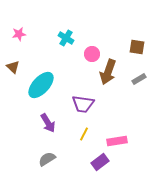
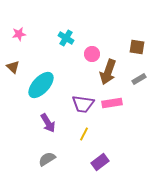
pink rectangle: moved 5 px left, 38 px up
